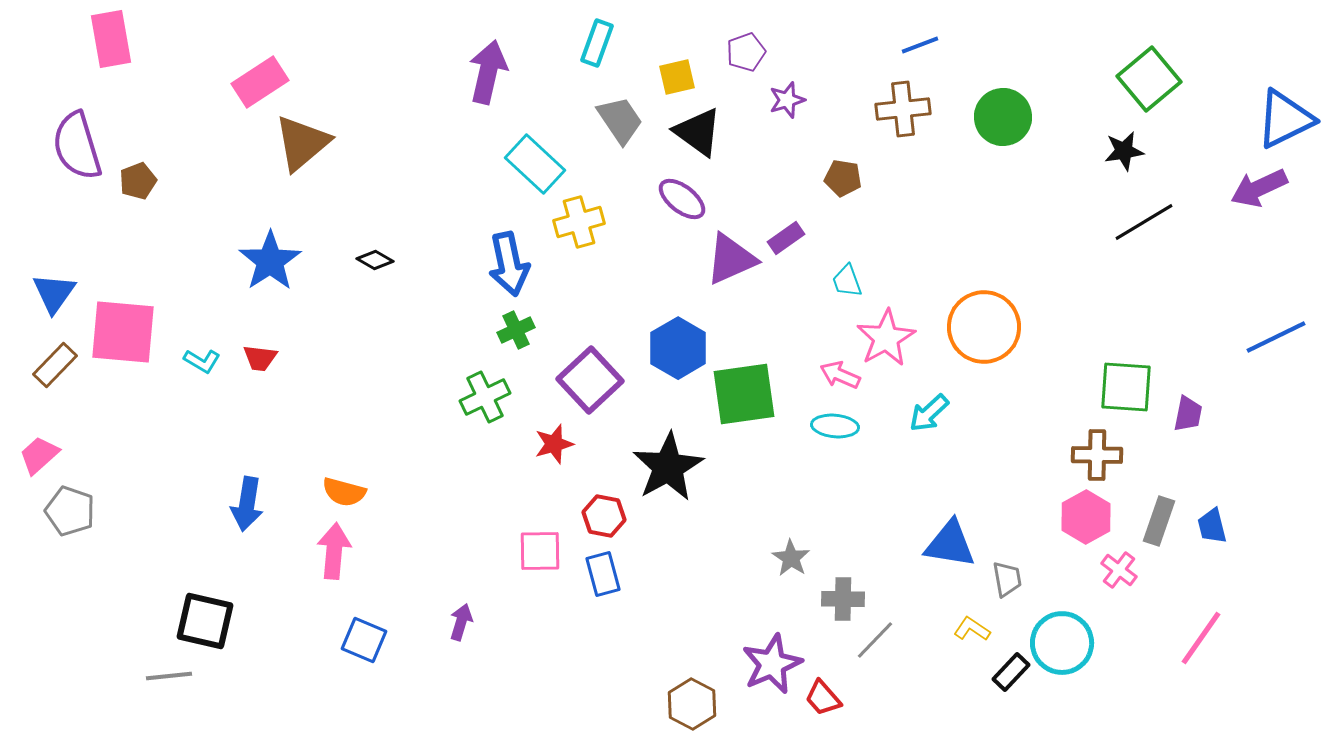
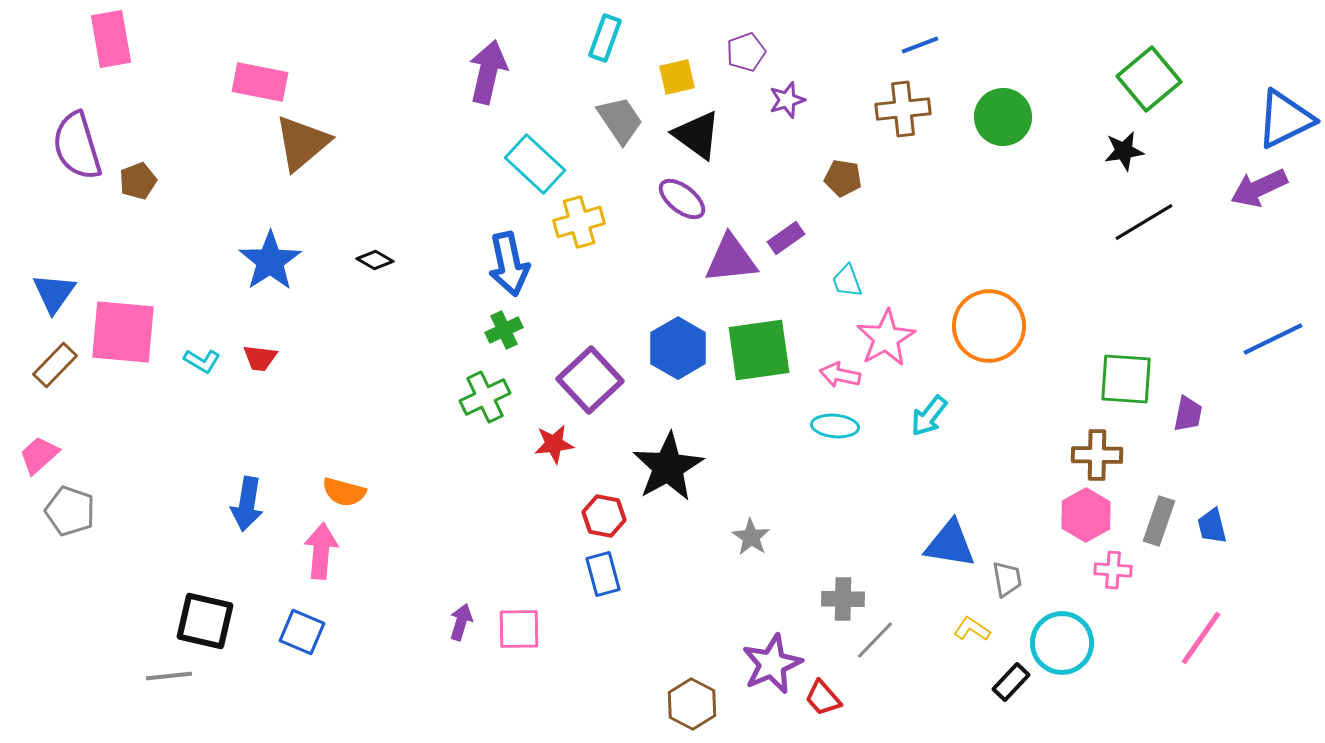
cyan rectangle at (597, 43): moved 8 px right, 5 px up
pink rectangle at (260, 82): rotated 44 degrees clockwise
black triangle at (698, 132): moved 1 px left, 3 px down
purple triangle at (731, 259): rotated 18 degrees clockwise
orange circle at (984, 327): moved 5 px right, 1 px up
green cross at (516, 330): moved 12 px left
blue line at (1276, 337): moved 3 px left, 2 px down
pink arrow at (840, 375): rotated 12 degrees counterclockwise
green square at (1126, 387): moved 8 px up
green square at (744, 394): moved 15 px right, 44 px up
cyan arrow at (929, 413): moved 3 px down; rotated 9 degrees counterclockwise
red star at (554, 444): rotated 9 degrees clockwise
pink hexagon at (1086, 517): moved 2 px up
pink arrow at (334, 551): moved 13 px left
pink square at (540, 551): moved 21 px left, 78 px down
gray star at (791, 558): moved 40 px left, 21 px up
pink cross at (1119, 570): moved 6 px left; rotated 33 degrees counterclockwise
blue square at (364, 640): moved 62 px left, 8 px up
black rectangle at (1011, 672): moved 10 px down
